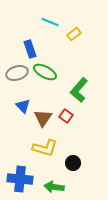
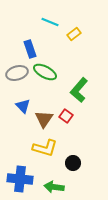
brown triangle: moved 1 px right, 1 px down
